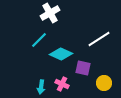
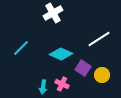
white cross: moved 3 px right
cyan line: moved 18 px left, 8 px down
purple square: rotated 21 degrees clockwise
yellow circle: moved 2 px left, 8 px up
cyan arrow: moved 2 px right
